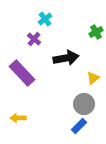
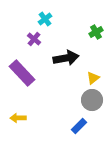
gray circle: moved 8 px right, 4 px up
